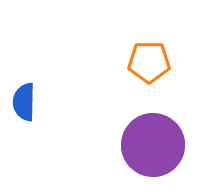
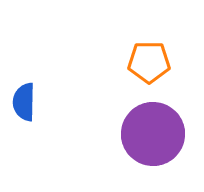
purple circle: moved 11 px up
